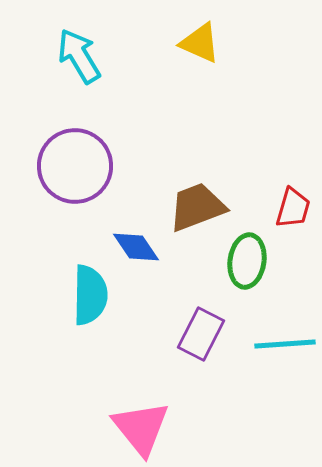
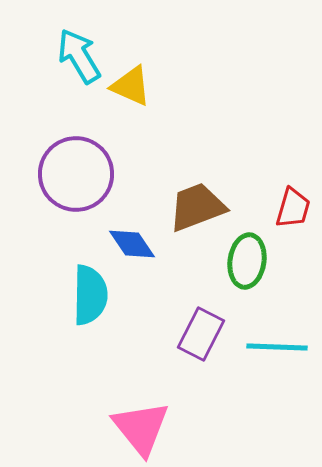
yellow triangle: moved 69 px left, 43 px down
purple circle: moved 1 px right, 8 px down
blue diamond: moved 4 px left, 3 px up
cyan line: moved 8 px left, 3 px down; rotated 6 degrees clockwise
